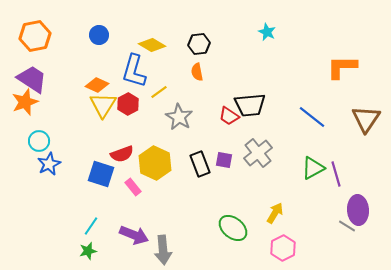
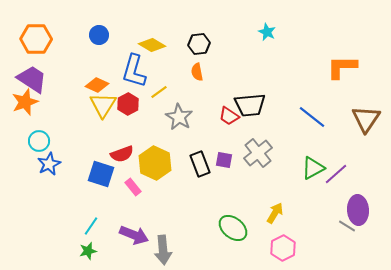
orange hexagon: moved 1 px right, 3 px down; rotated 12 degrees clockwise
purple line: rotated 65 degrees clockwise
